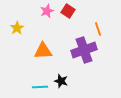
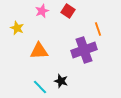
pink star: moved 5 px left
yellow star: rotated 16 degrees counterclockwise
orange triangle: moved 4 px left
cyan line: rotated 49 degrees clockwise
